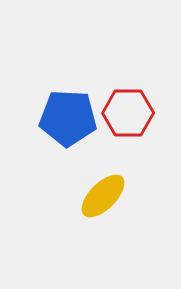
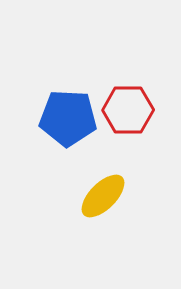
red hexagon: moved 3 px up
